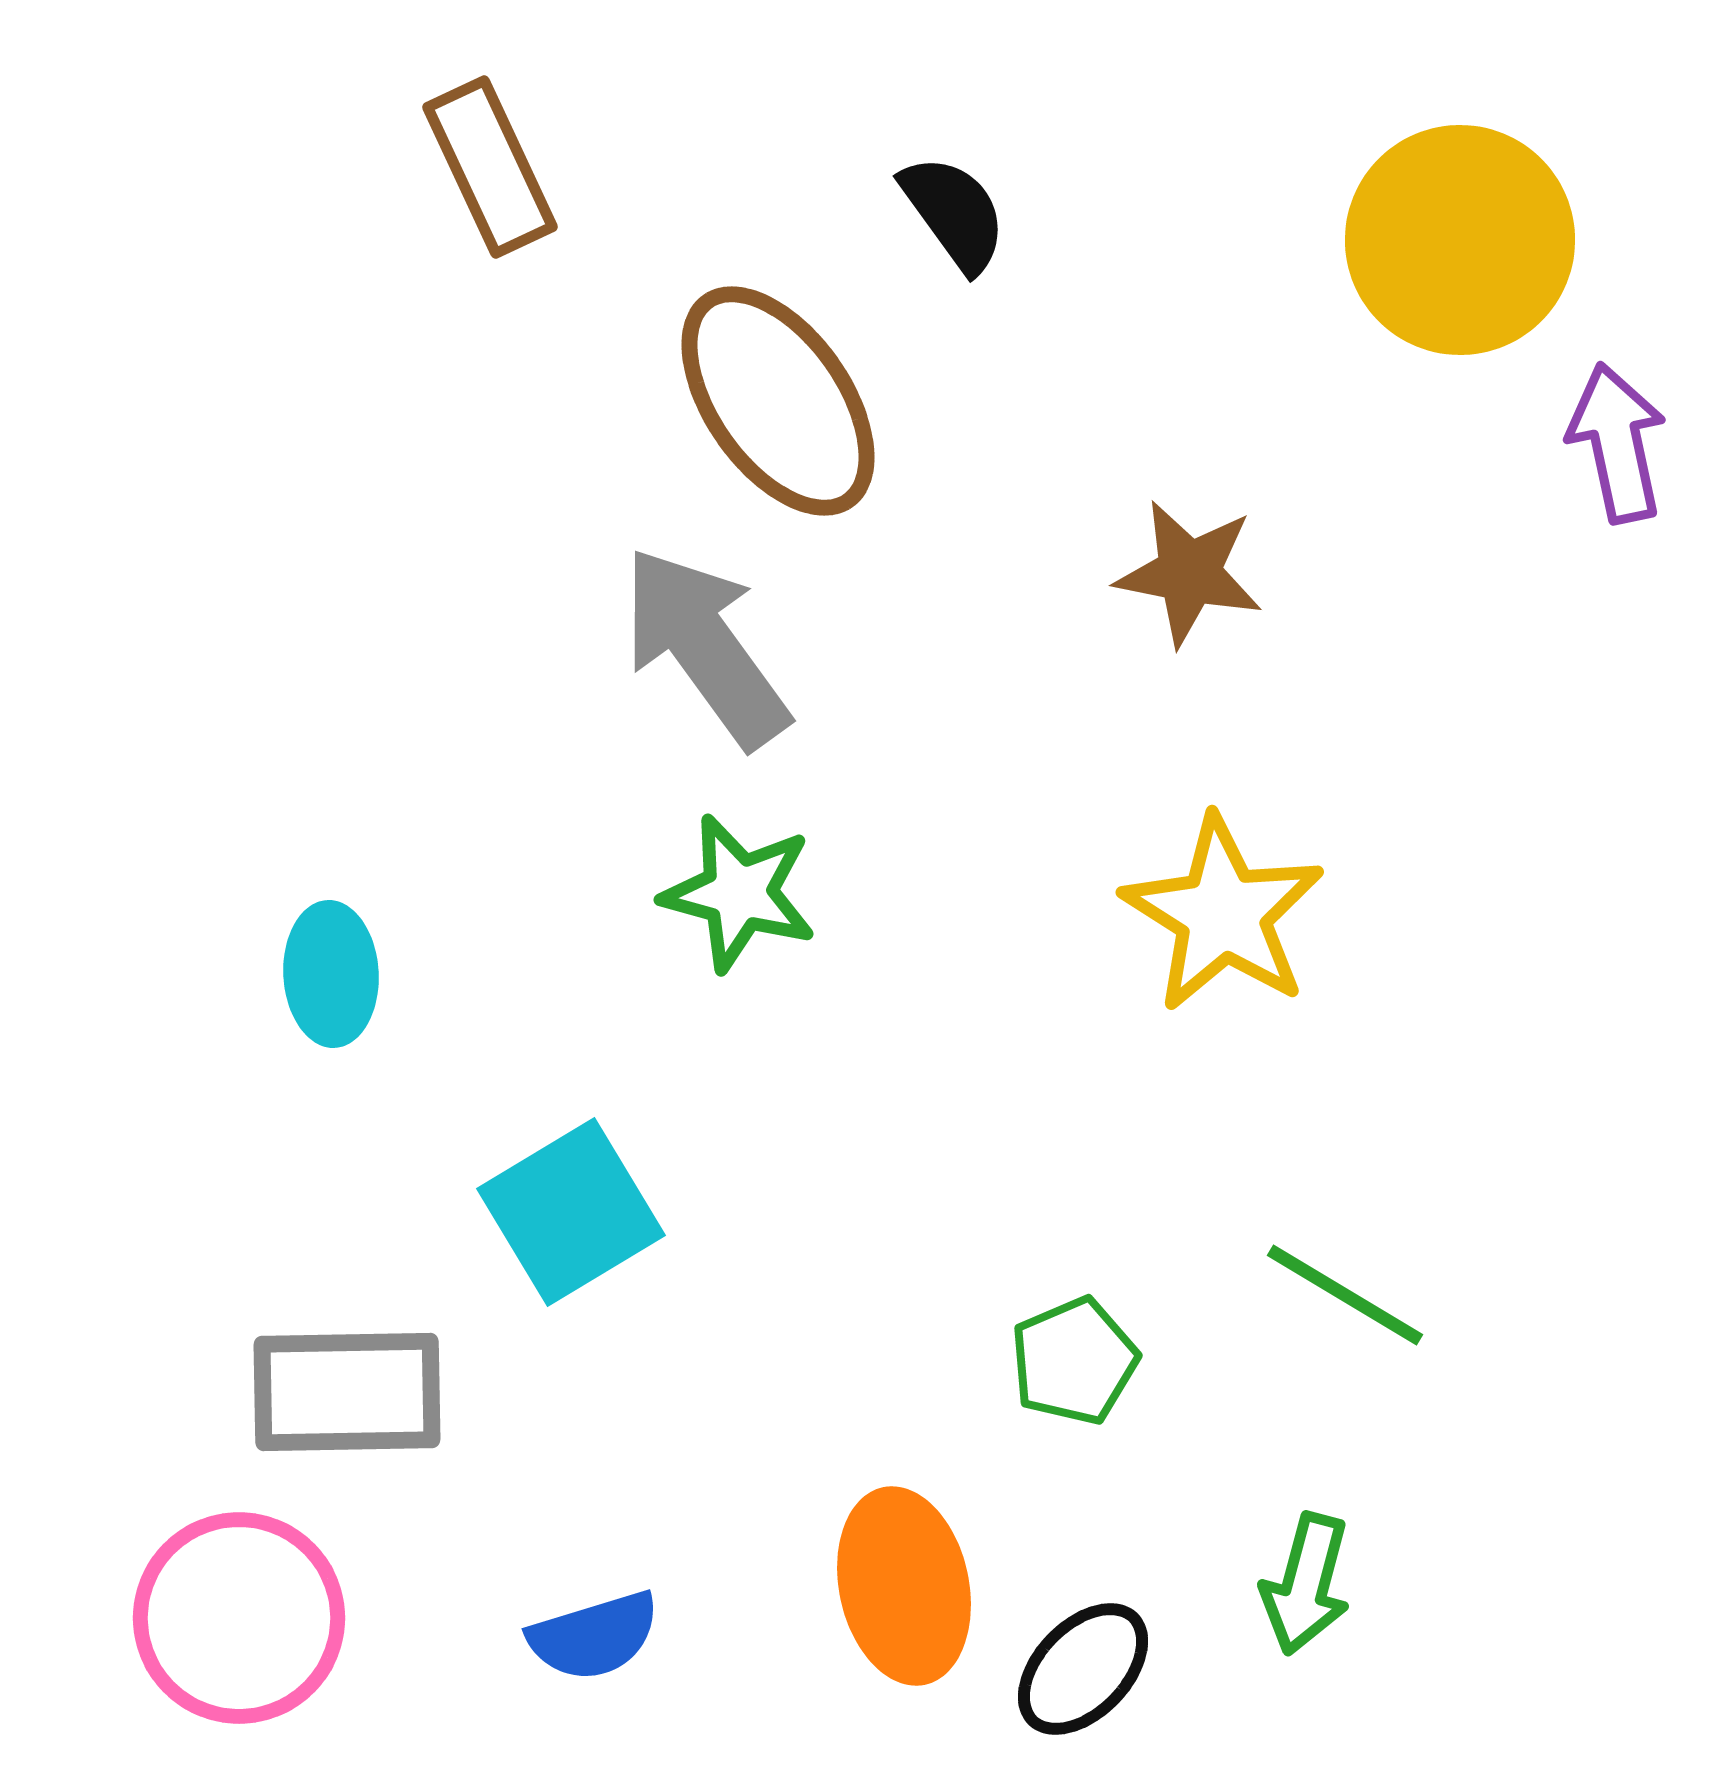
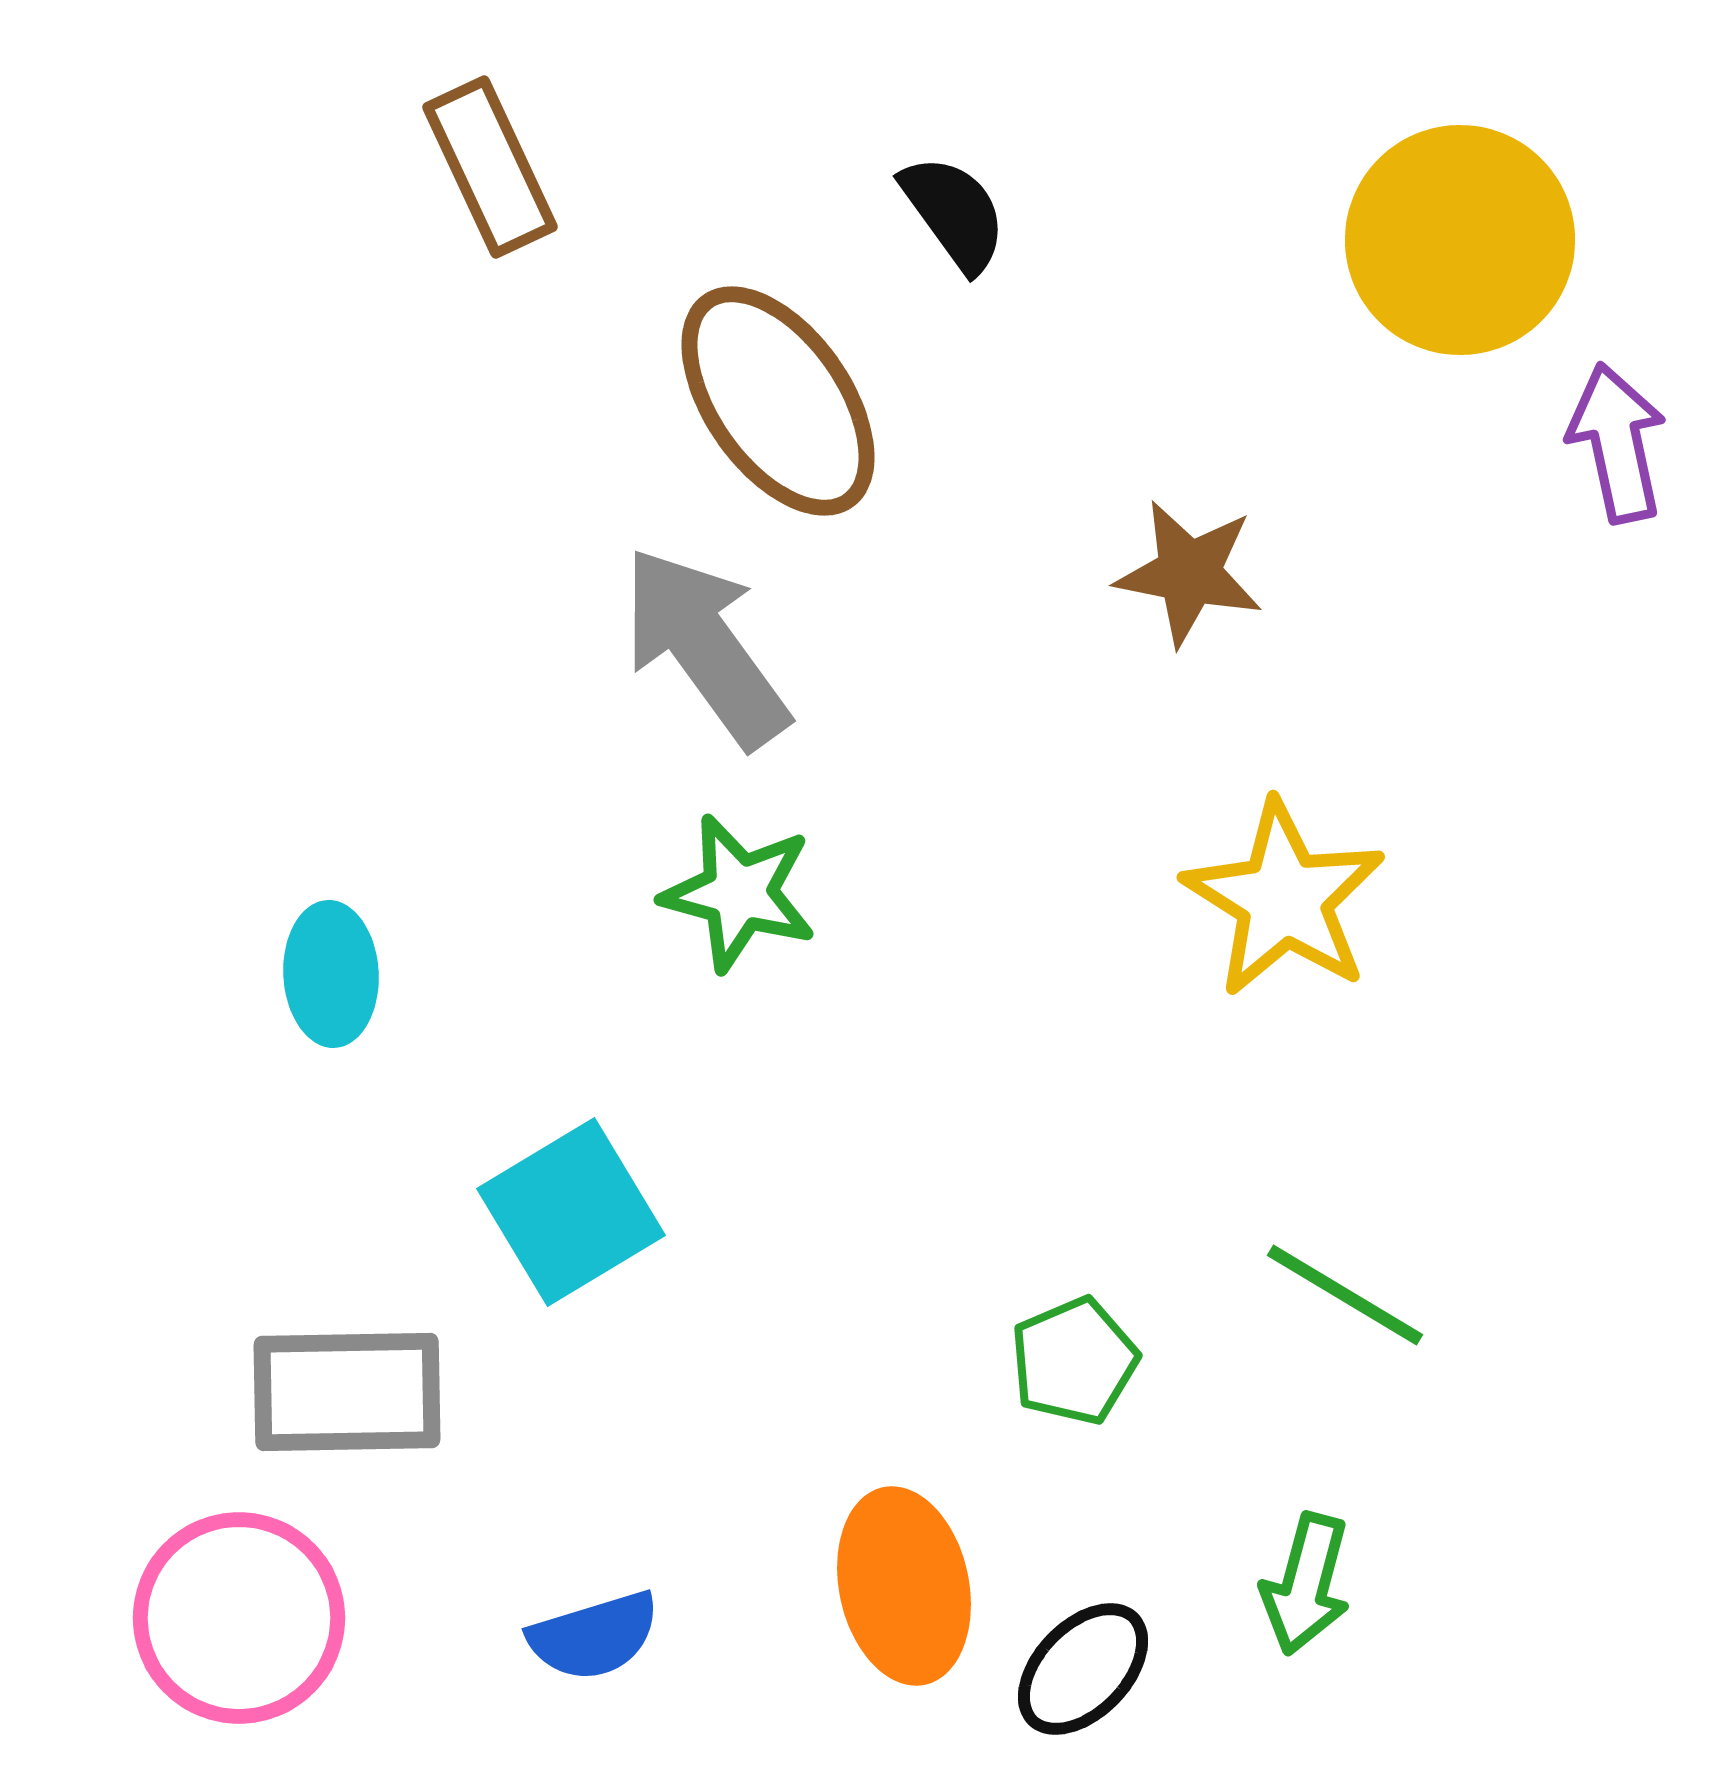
yellow star: moved 61 px right, 15 px up
